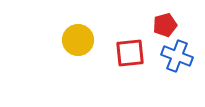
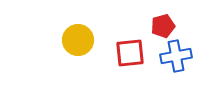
red pentagon: moved 2 px left, 1 px down
blue cross: moved 1 px left; rotated 32 degrees counterclockwise
